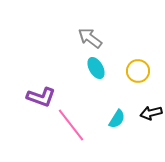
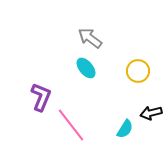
cyan ellipse: moved 10 px left; rotated 10 degrees counterclockwise
purple L-shape: rotated 88 degrees counterclockwise
cyan semicircle: moved 8 px right, 10 px down
